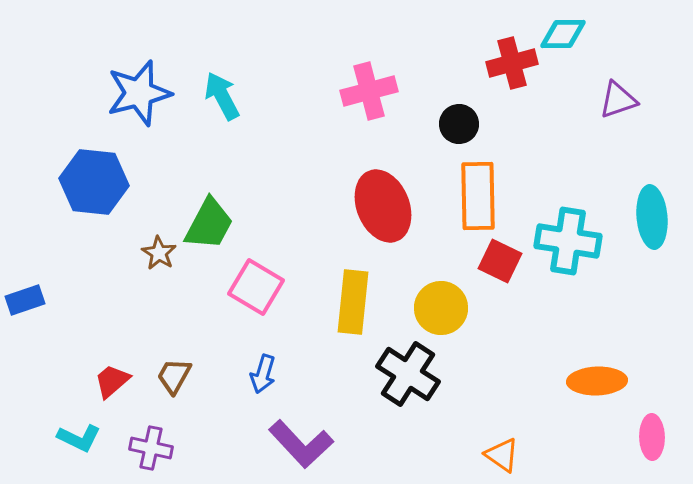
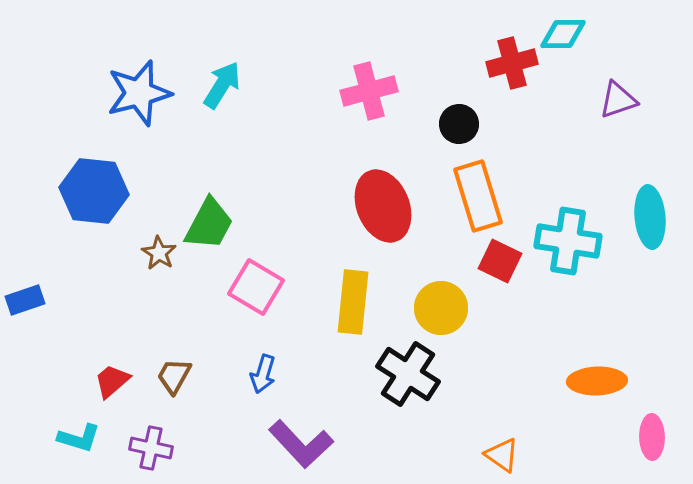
cyan arrow: moved 11 px up; rotated 60 degrees clockwise
blue hexagon: moved 9 px down
orange rectangle: rotated 16 degrees counterclockwise
cyan ellipse: moved 2 px left
cyan L-shape: rotated 9 degrees counterclockwise
